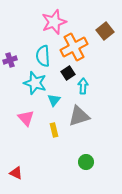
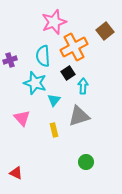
pink triangle: moved 4 px left
